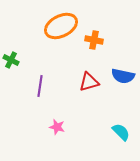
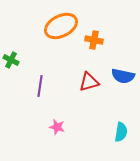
cyan semicircle: rotated 54 degrees clockwise
